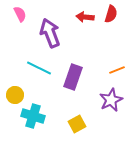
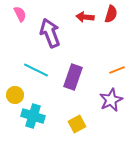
cyan line: moved 3 px left, 2 px down
